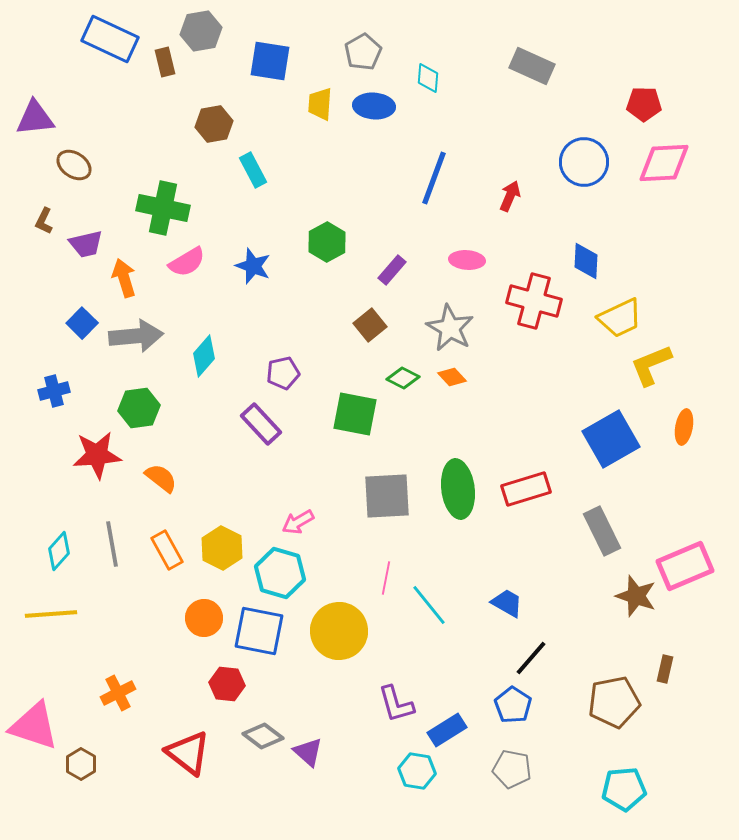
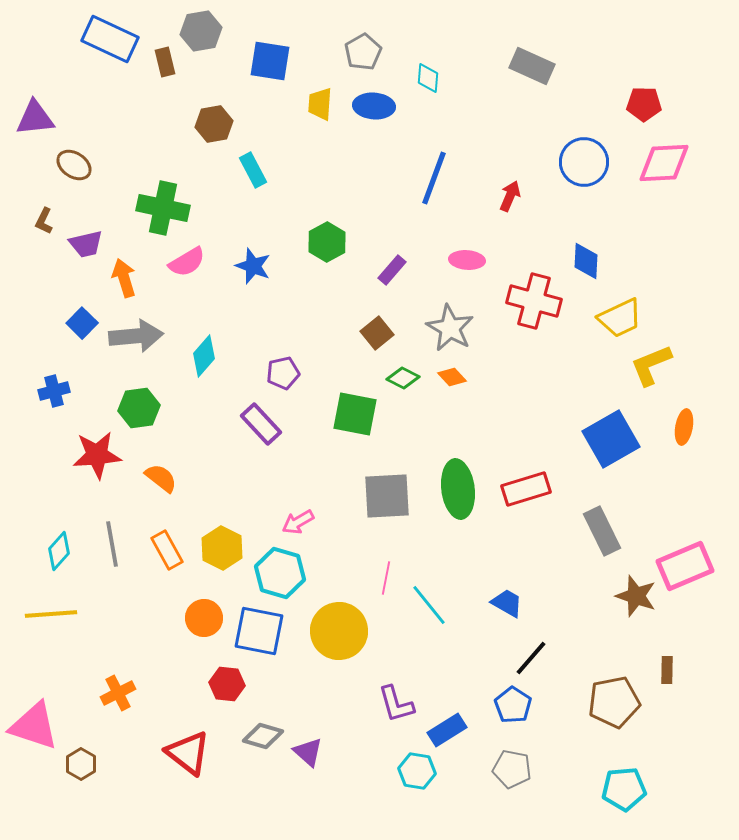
brown square at (370, 325): moved 7 px right, 8 px down
brown rectangle at (665, 669): moved 2 px right, 1 px down; rotated 12 degrees counterclockwise
gray diamond at (263, 736): rotated 21 degrees counterclockwise
